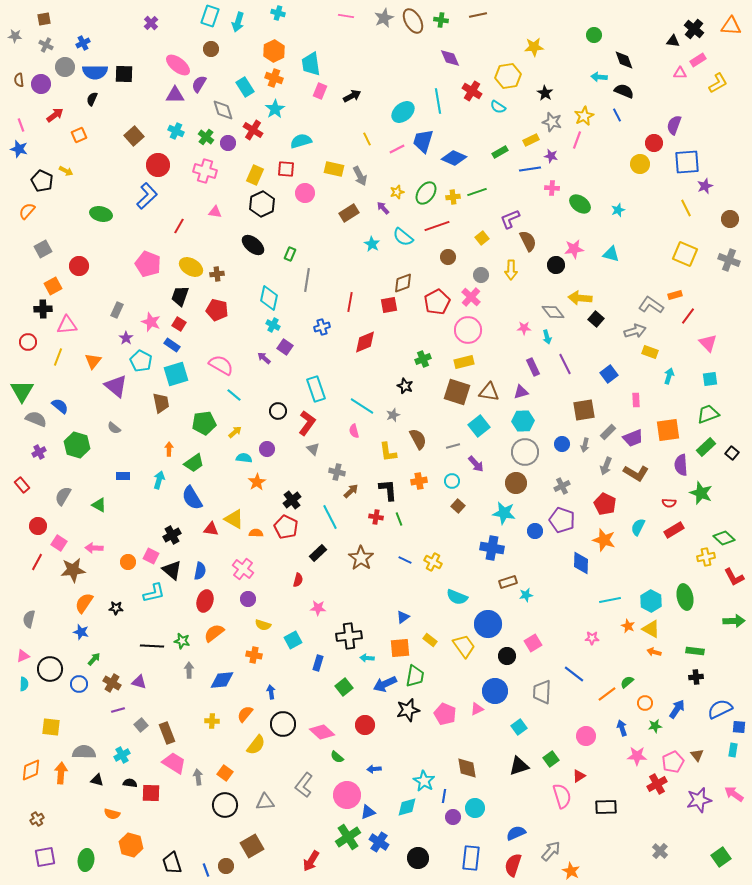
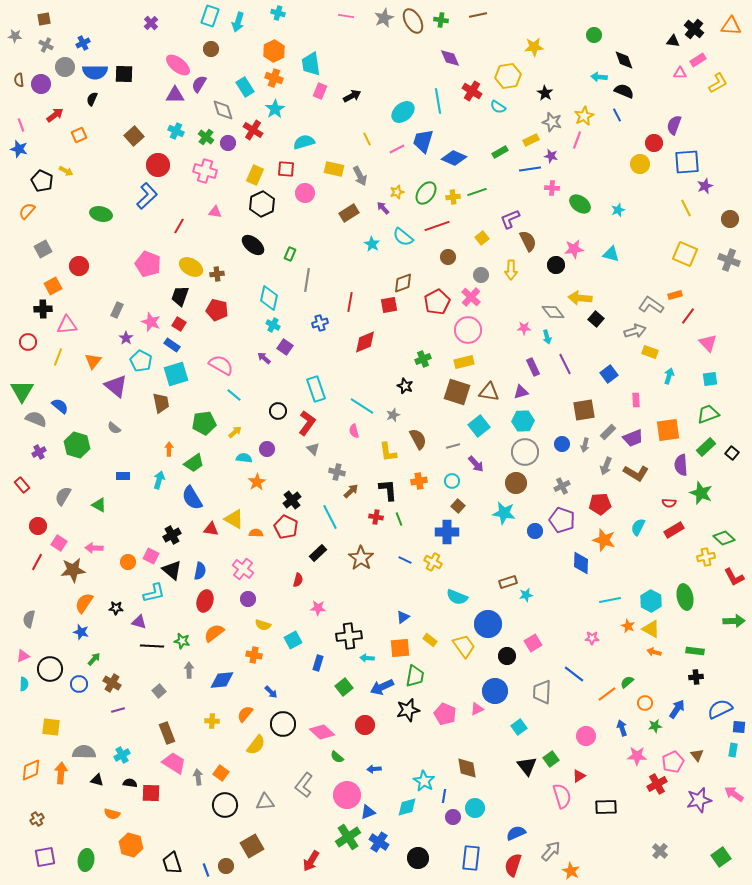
cyan semicircle at (301, 141): moved 3 px right, 1 px down
blue cross at (322, 327): moved 2 px left, 4 px up
red pentagon at (605, 504): moved 5 px left; rotated 30 degrees counterclockwise
blue cross at (492, 548): moved 45 px left, 16 px up; rotated 10 degrees counterclockwise
purple triangle at (139, 682): moved 60 px up
blue arrow at (385, 684): moved 3 px left, 3 px down
blue arrow at (271, 692): rotated 144 degrees clockwise
gray square at (141, 725): moved 18 px right, 34 px up
black triangle at (519, 766): moved 8 px right; rotated 50 degrees counterclockwise
orange square at (225, 773): moved 4 px left
